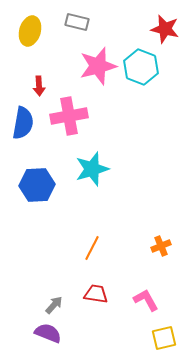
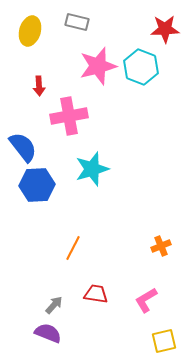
red star: rotated 16 degrees counterclockwise
blue semicircle: moved 24 px down; rotated 48 degrees counterclockwise
orange line: moved 19 px left
pink L-shape: rotated 92 degrees counterclockwise
yellow square: moved 3 px down
